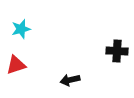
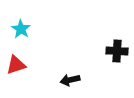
cyan star: rotated 24 degrees counterclockwise
